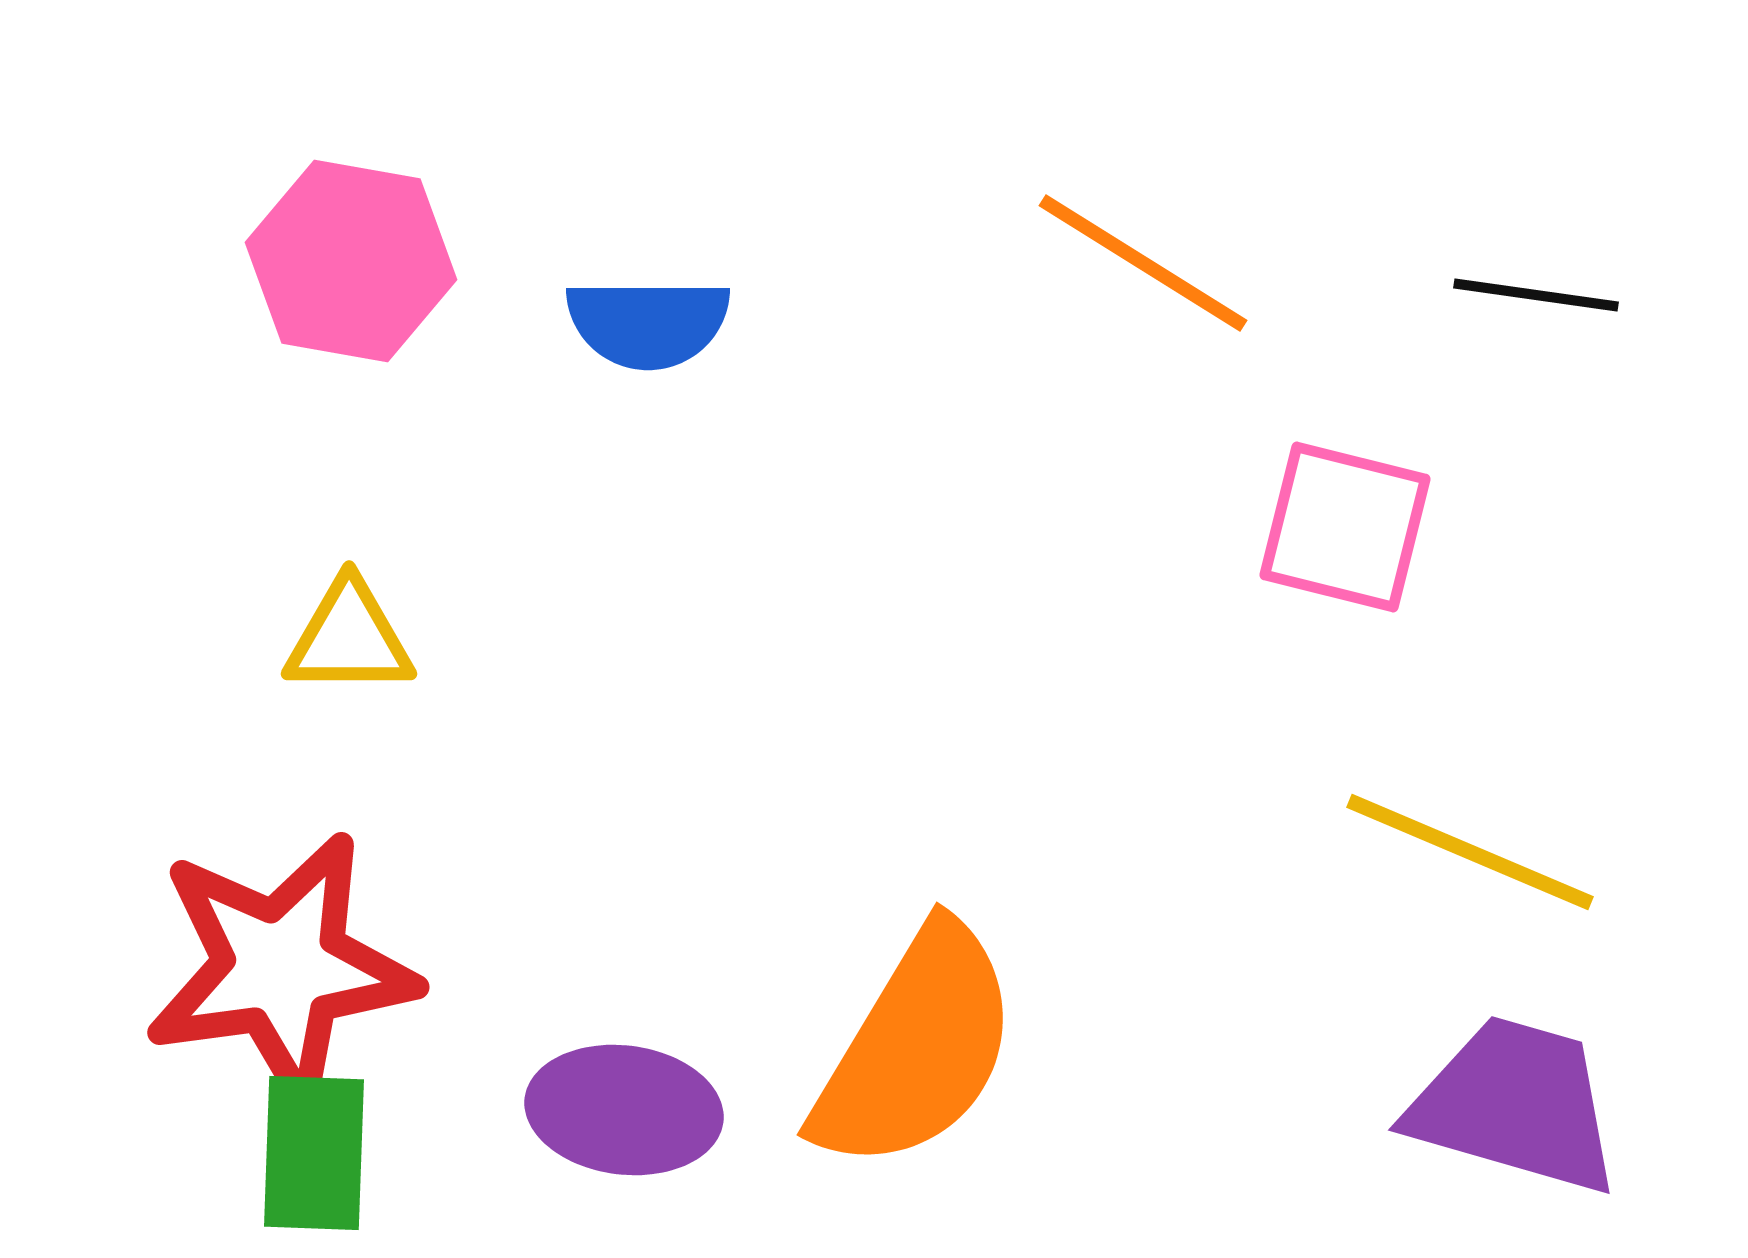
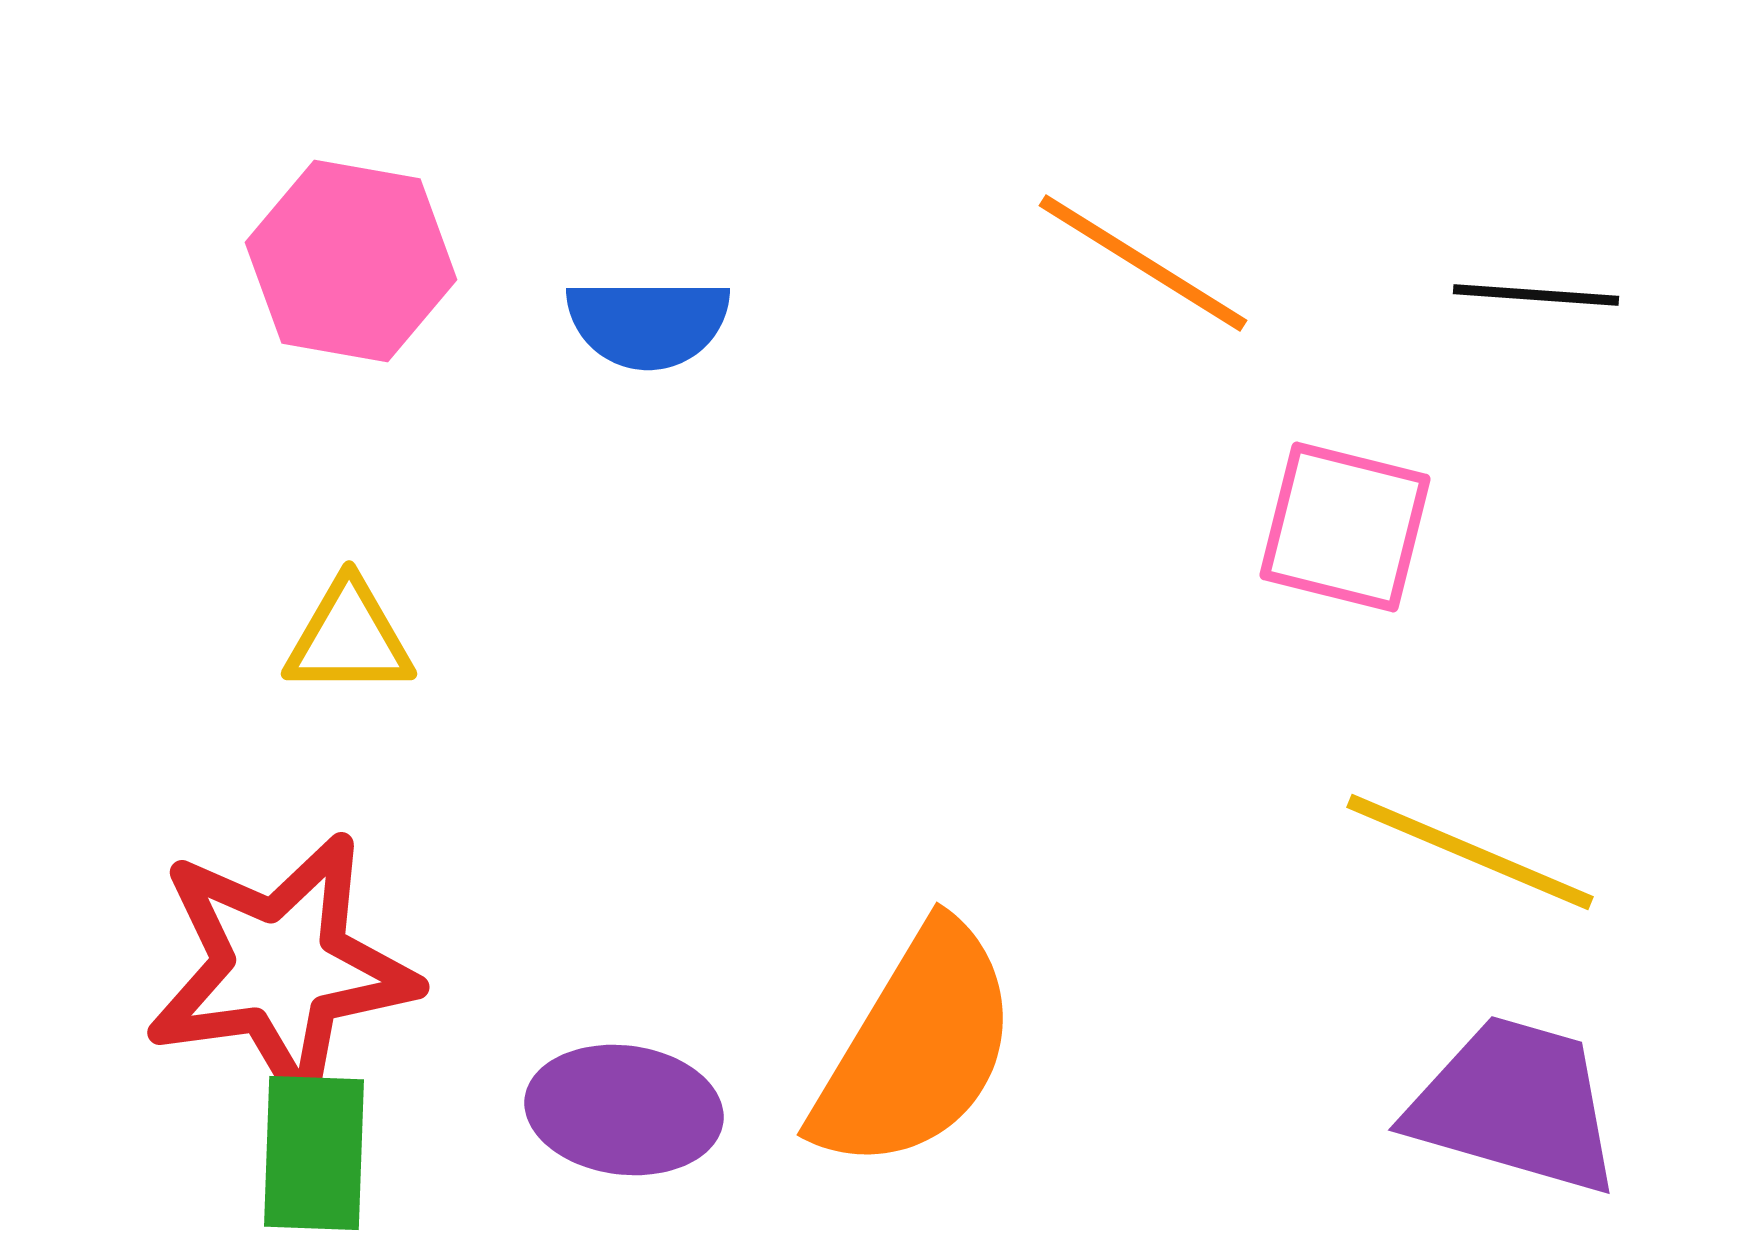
black line: rotated 4 degrees counterclockwise
